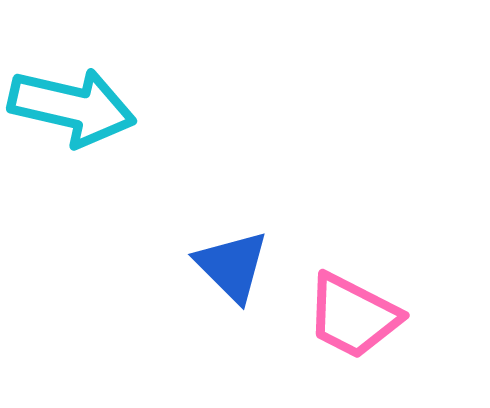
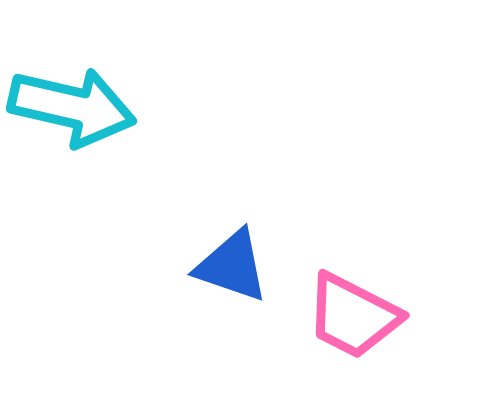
blue triangle: rotated 26 degrees counterclockwise
